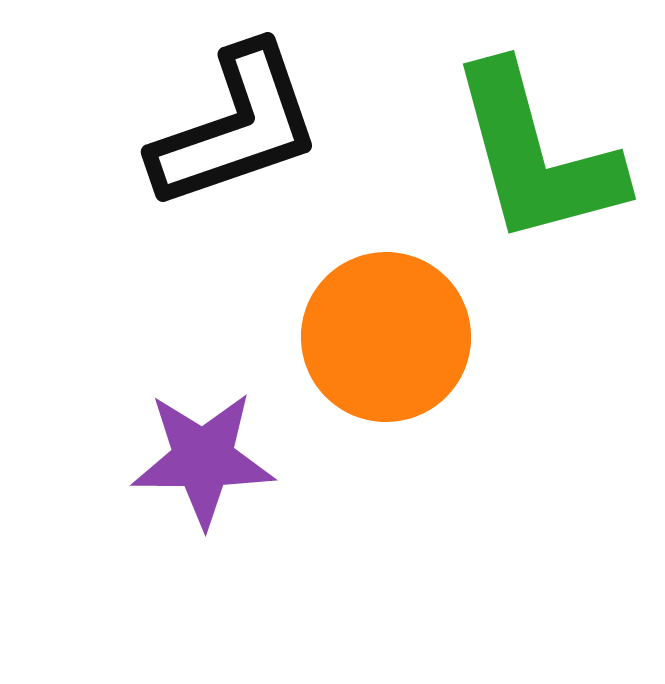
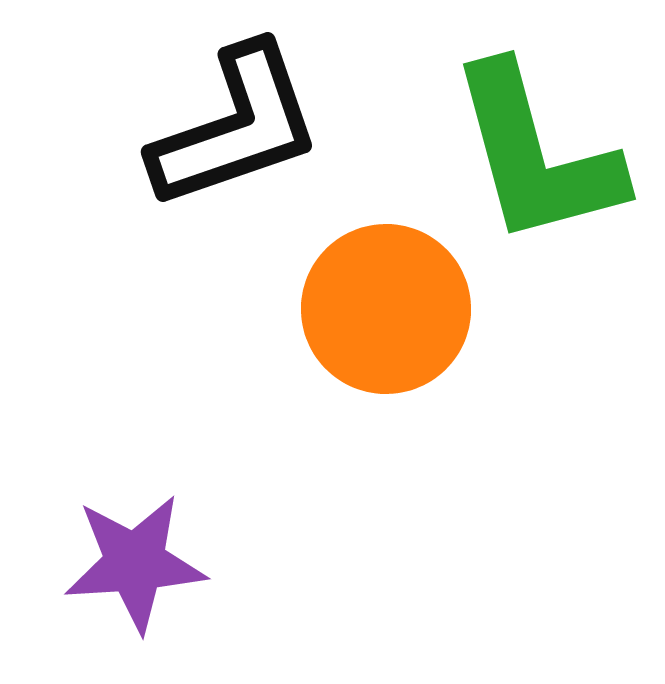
orange circle: moved 28 px up
purple star: moved 68 px left, 104 px down; rotated 4 degrees counterclockwise
